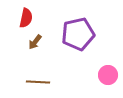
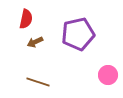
red semicircle: moved 1 px down
brown arrow: rotated 28 degrees clockwise
brown line: rotated 15 degrees clockwise
